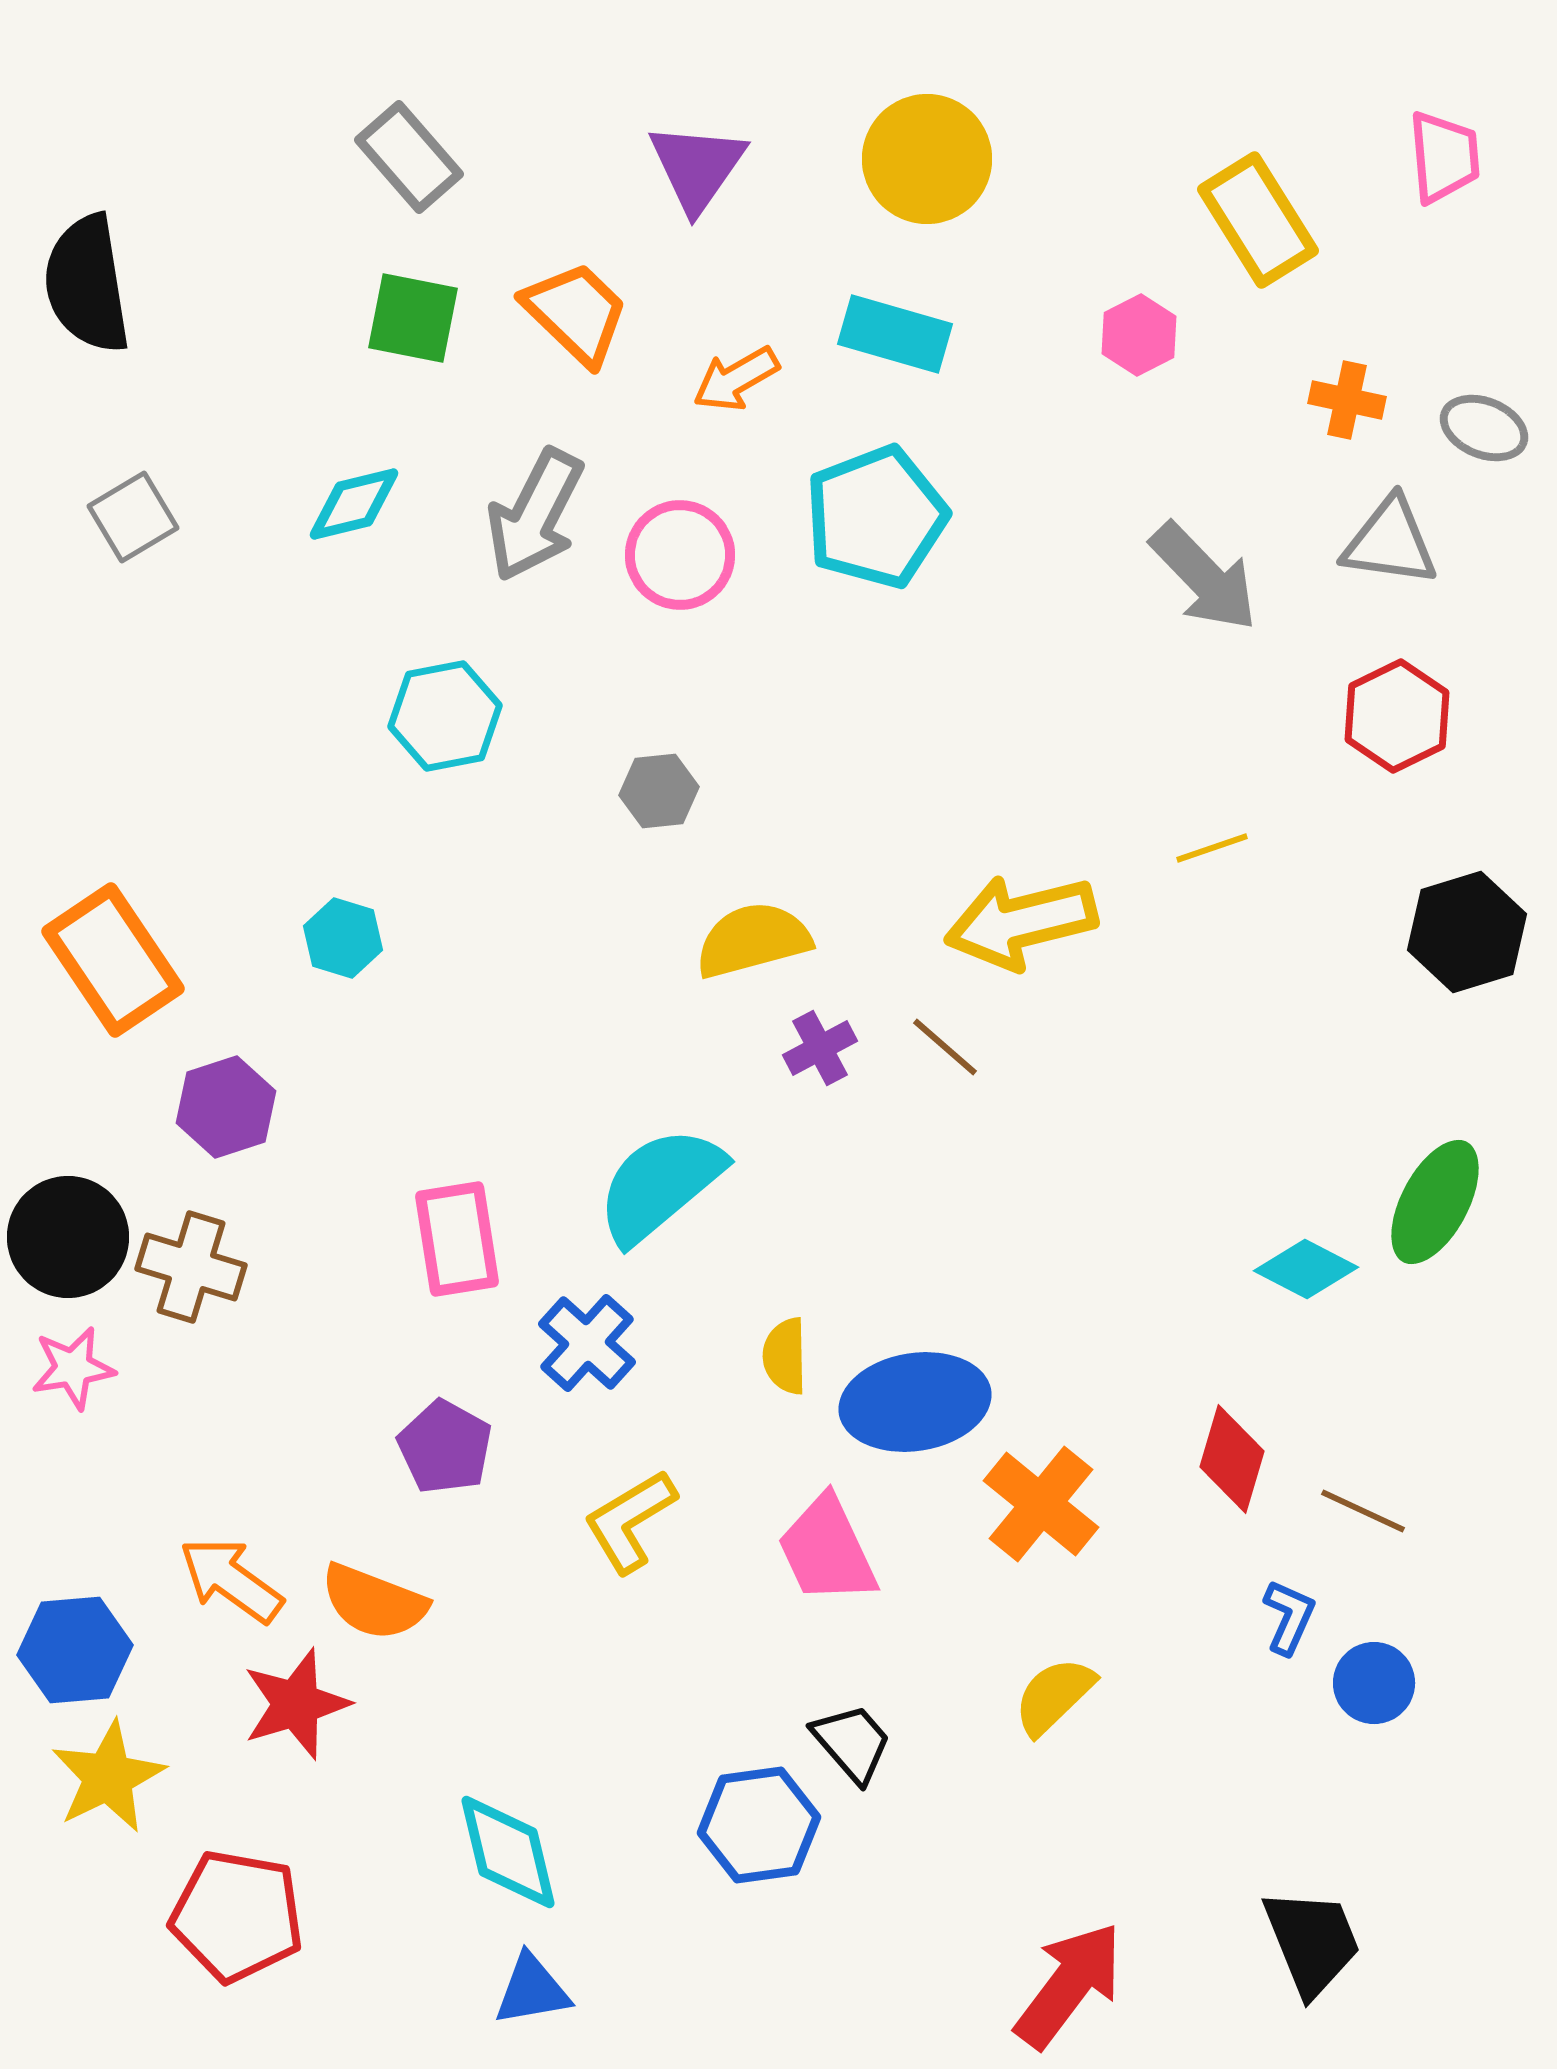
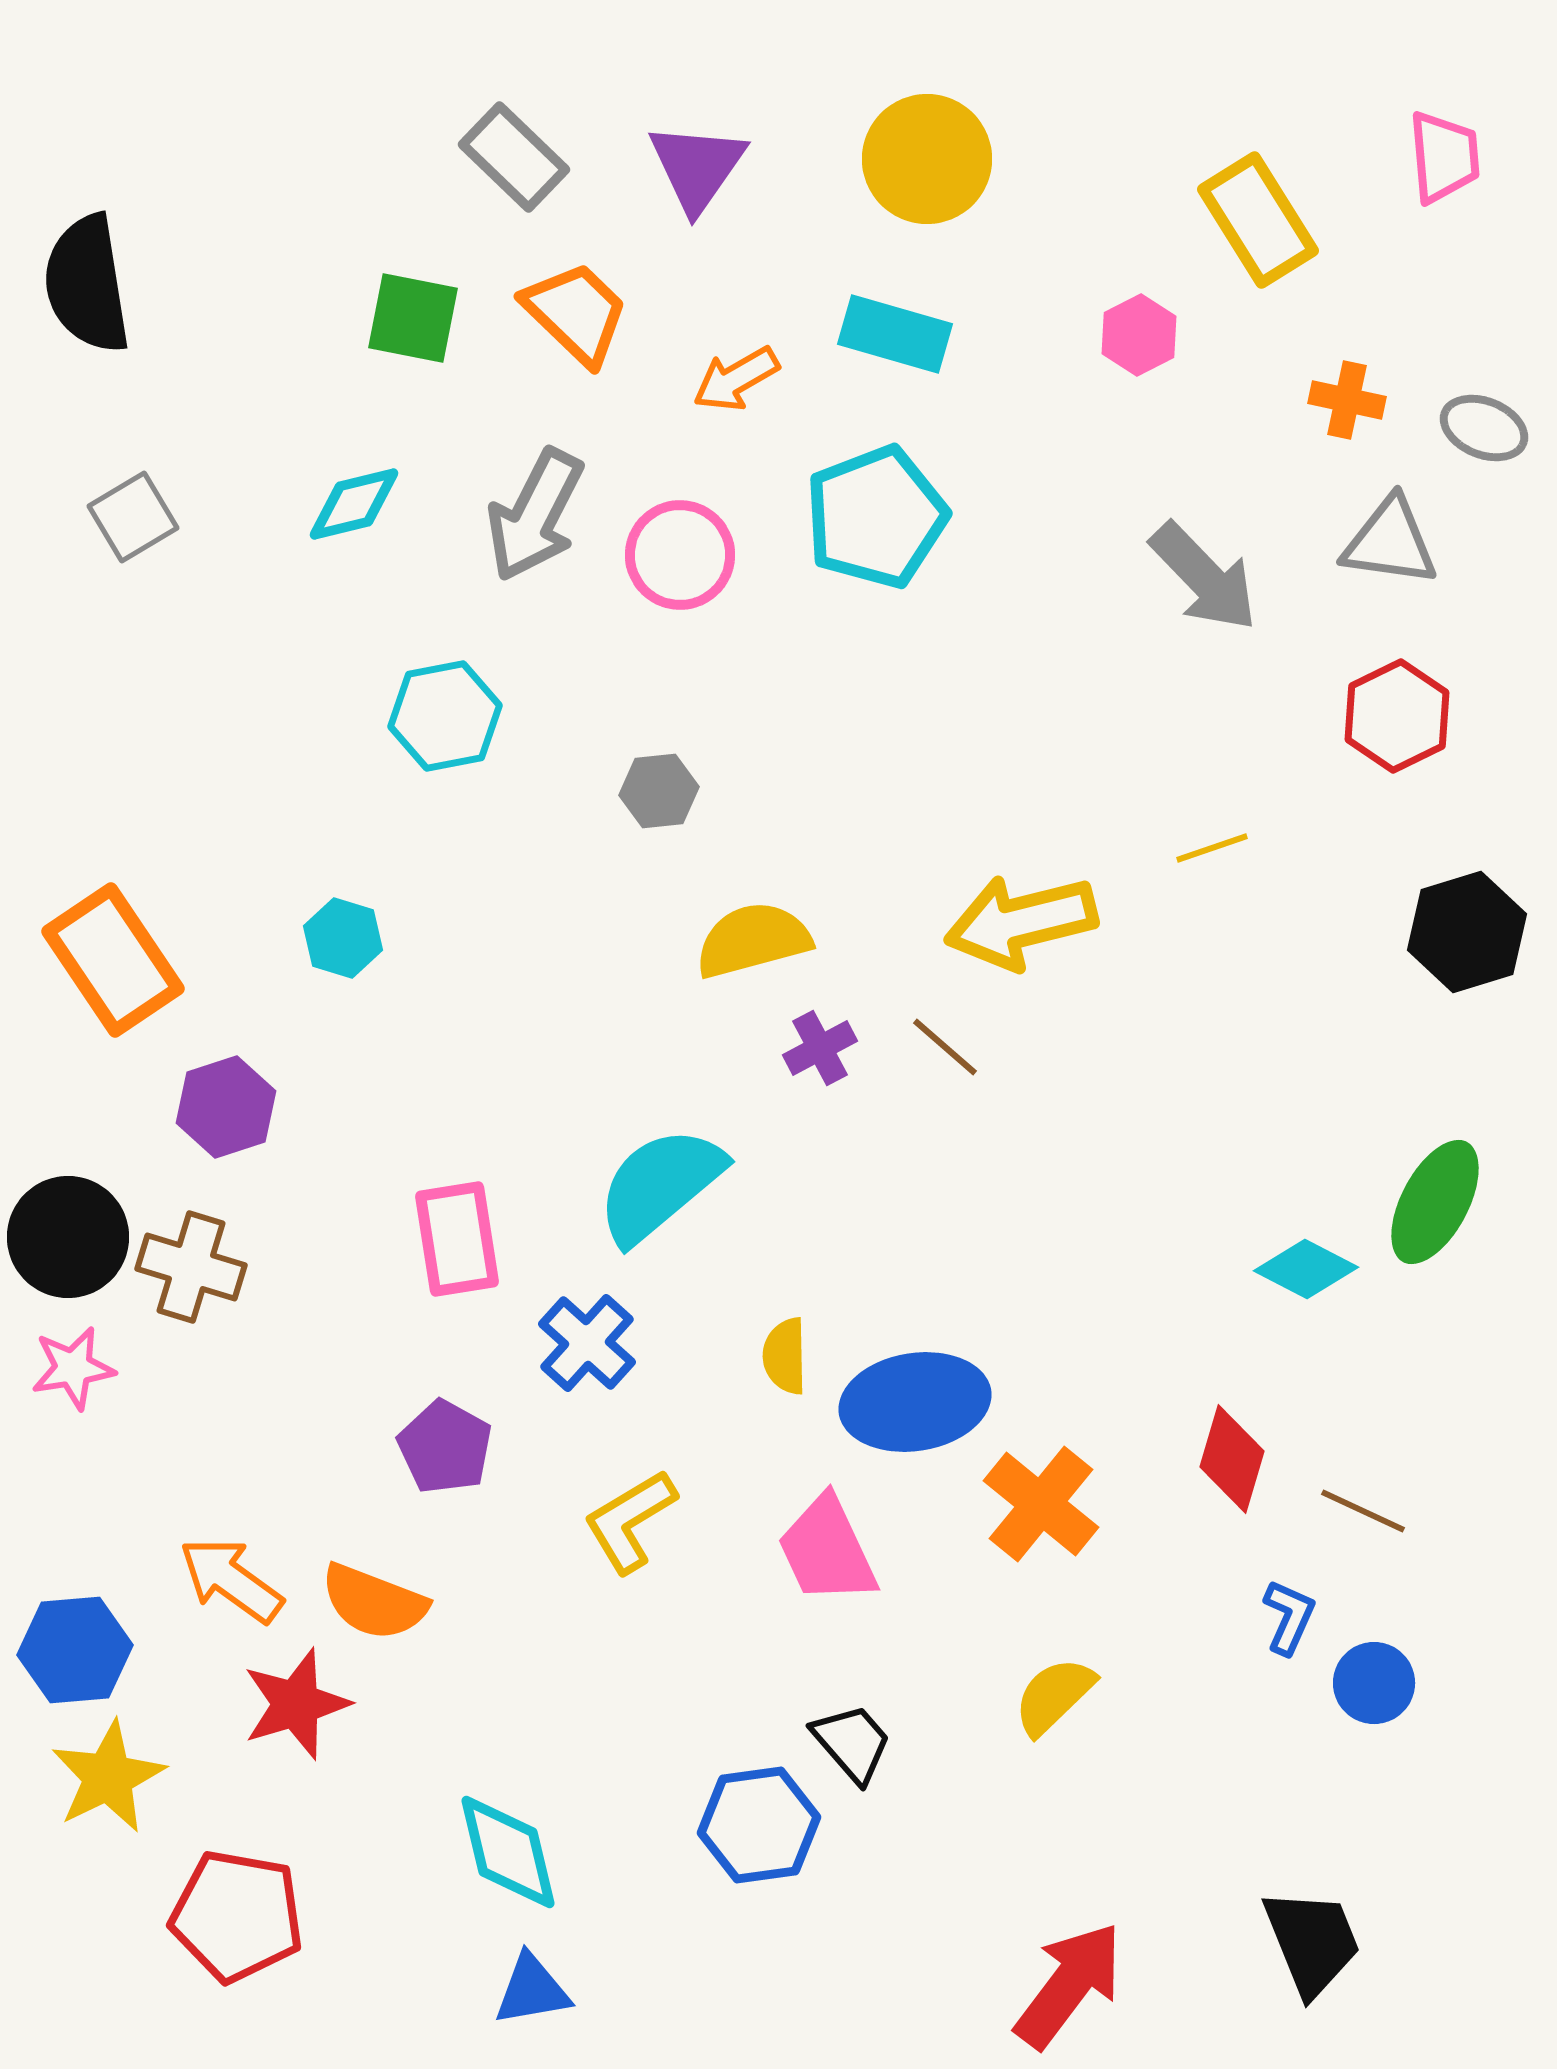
gray rectangle at (409, 157): moved 105 px right; rotated 5 degrees counterclockwise
